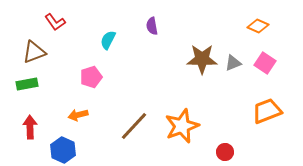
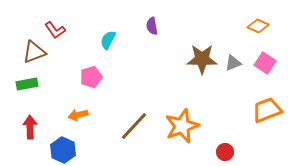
red L-shape: moved 8 px down
orange trapezoid: moved 1 px up
